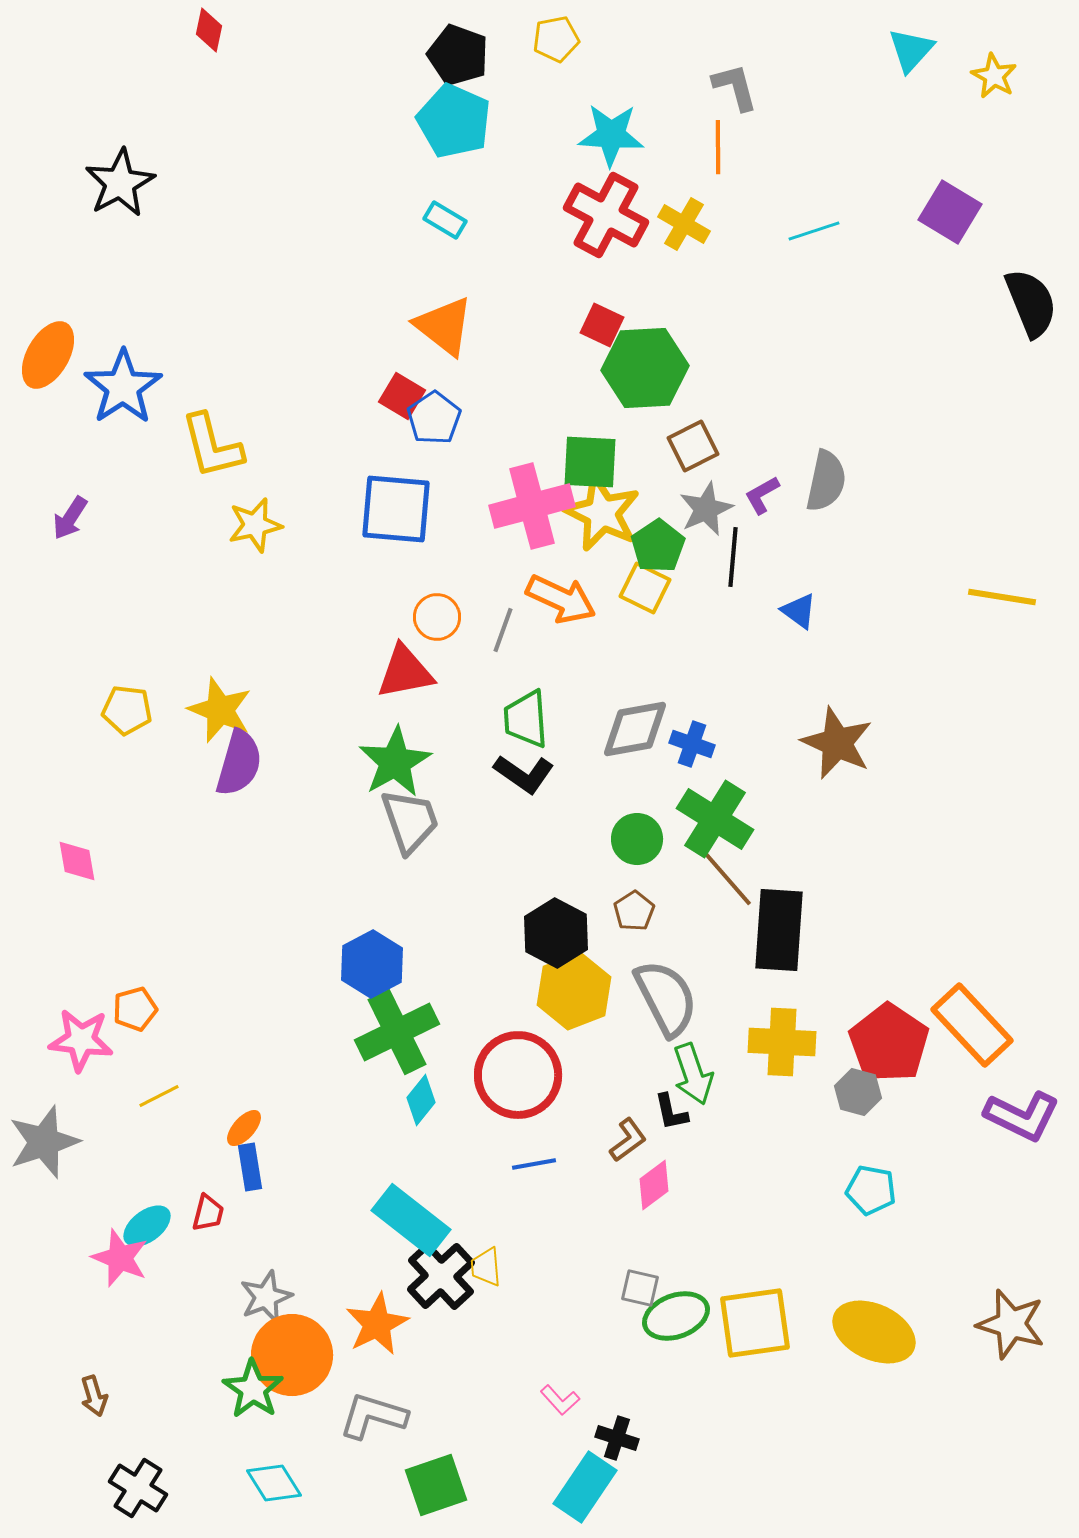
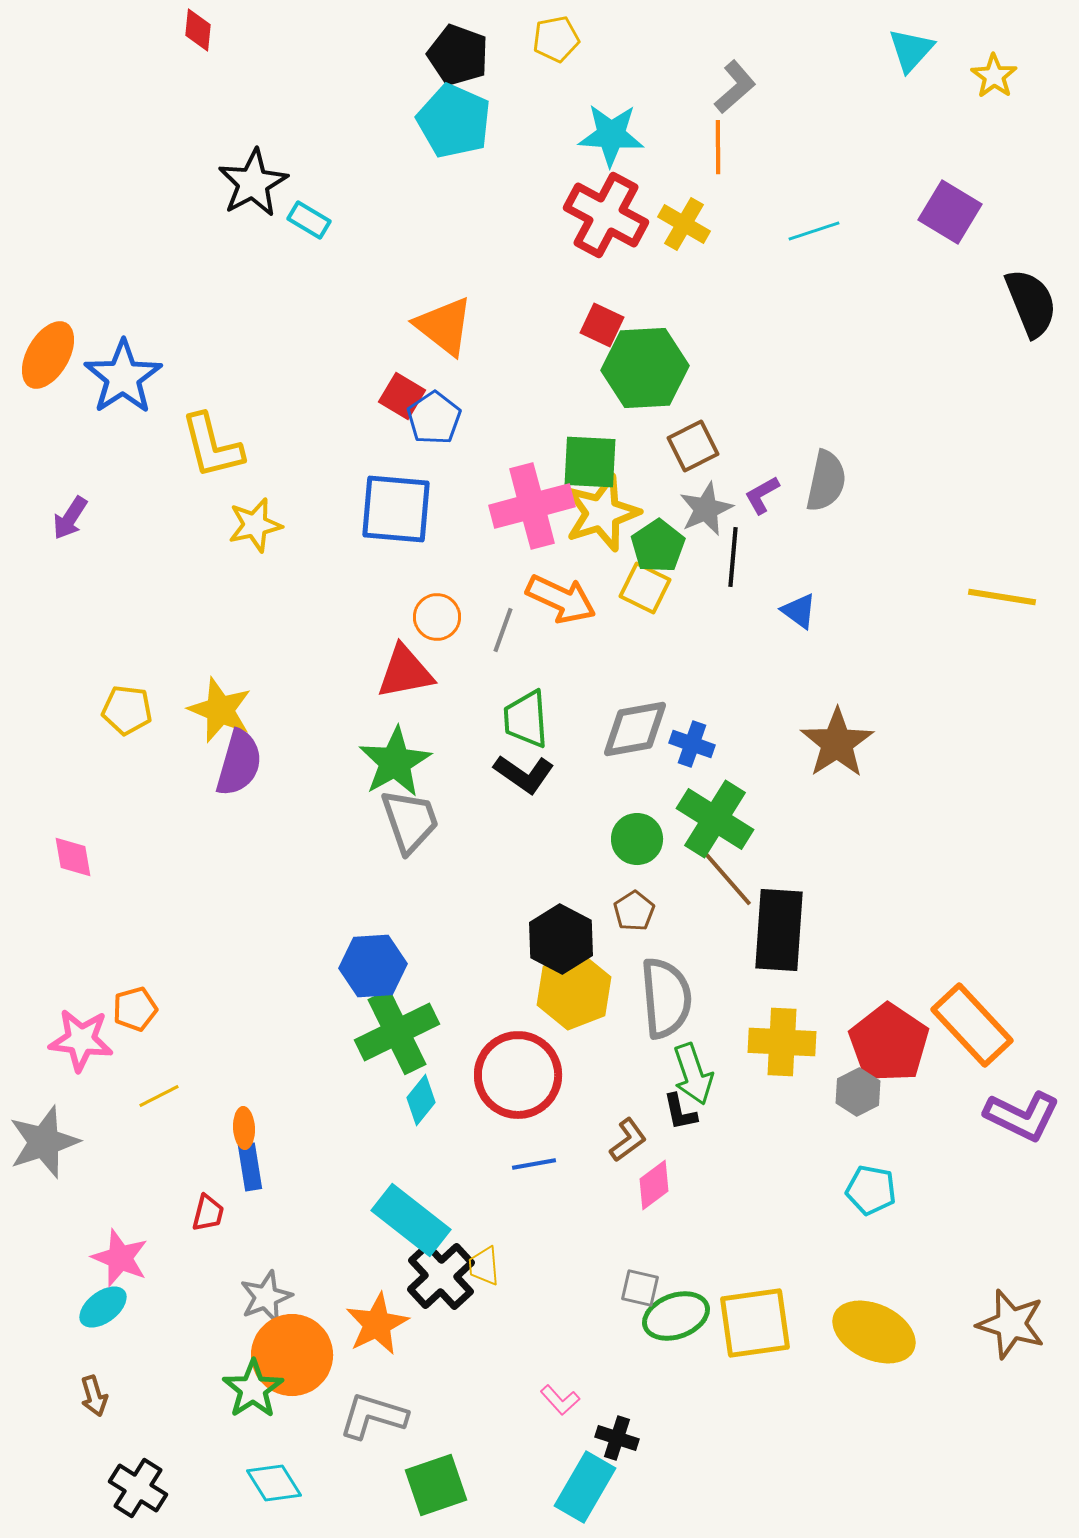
red diamond at (209, 30): moved 11 px left; rotated 6 degrees counterclockwise
yellow star at (994, 76): rotated 6 degrees clockwise
gray L-shape at (735, 87): rotated 64 degrees clockwise
black star at (120, 183): moved 133 px right
cyan rectangle at (445, 220): moved 136 px left
blue star at (123, 387): moved 10 px up
yellow star at (602, 513): rotated 28 degrees clockwise
brown star at (837, 743): rotated 14 degrees clockwise
pink diamond at (77, 861): moved 4 px left, 4 px up
black hexagon at (556, 933): moved 5 px right, 6 px down
blue hexagon at (372, 964): moved 1 px right, 2 px down; rotated 24 degrees clockwise
gray semicircle at (666, 998): rotated 22 degrees clockwise
gray hexagon at (858, 1092): rotated 18 degrees clockwise
black L-shape at (671, 1112): moved 9 px right
orange ellipse at (244, 1128): rotated 45 degrees counterclockwise
cyan ellipse at (147, 1226): moved 44 px left, 81 px down
yellow trapezoid at (486, 1267): moved 2 px left, 1 px up
green star at (253, 1389): rotated 4 degrees clockwise
cyan rectangle at (585, 1487): rotated 4 degrees counterclockwise
